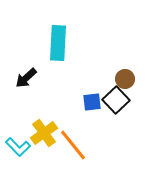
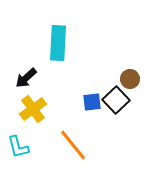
brown circle: moved 5 px right
yellow cross: moved 11 px left, 24 px up
cyan L-shape: rotated 30 degrees clockwise
